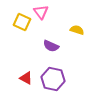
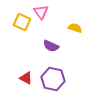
yellow semicircle: moved 2 px left, 2 px up
